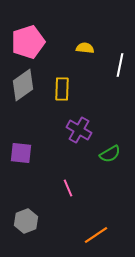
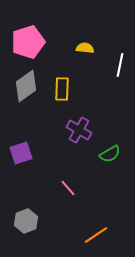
gray diamond: moved 3 px right, 1 px down
purple square: rotated 25 degrees counterclockwise
pink line: rotated 18 degrees counterclockwise
